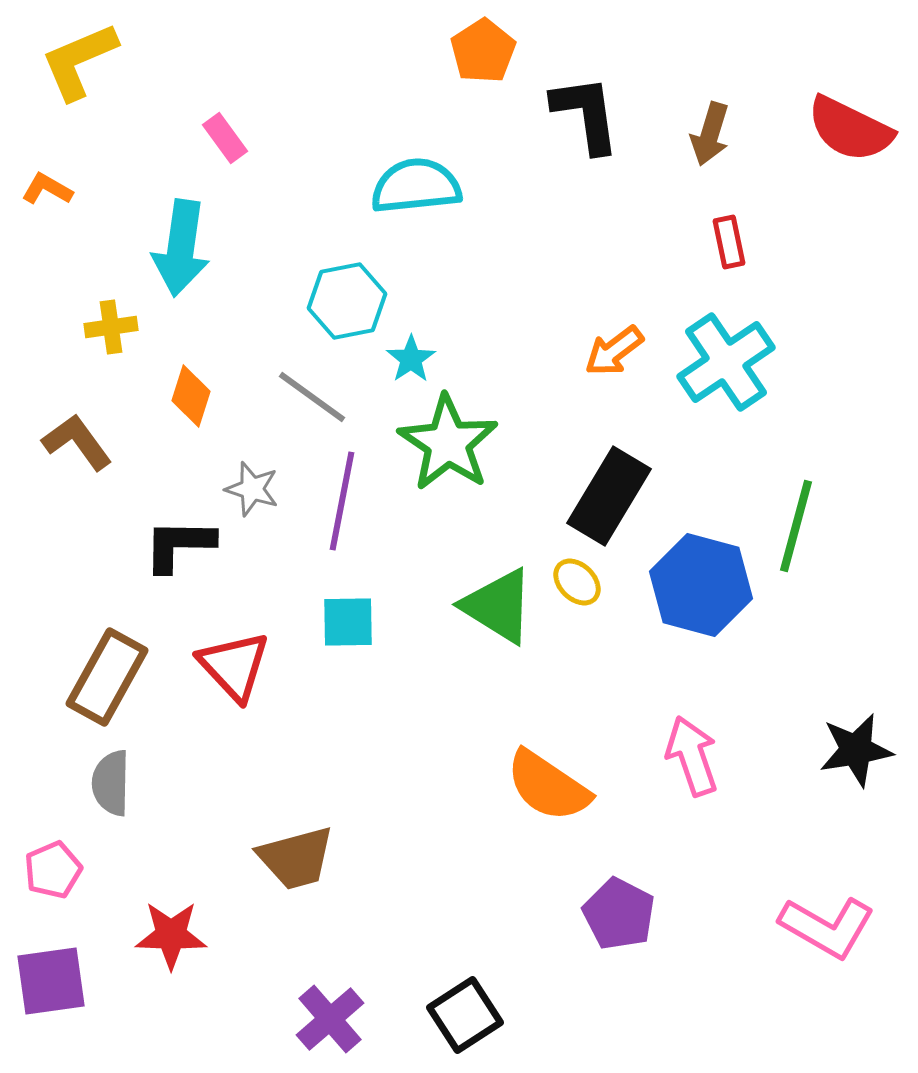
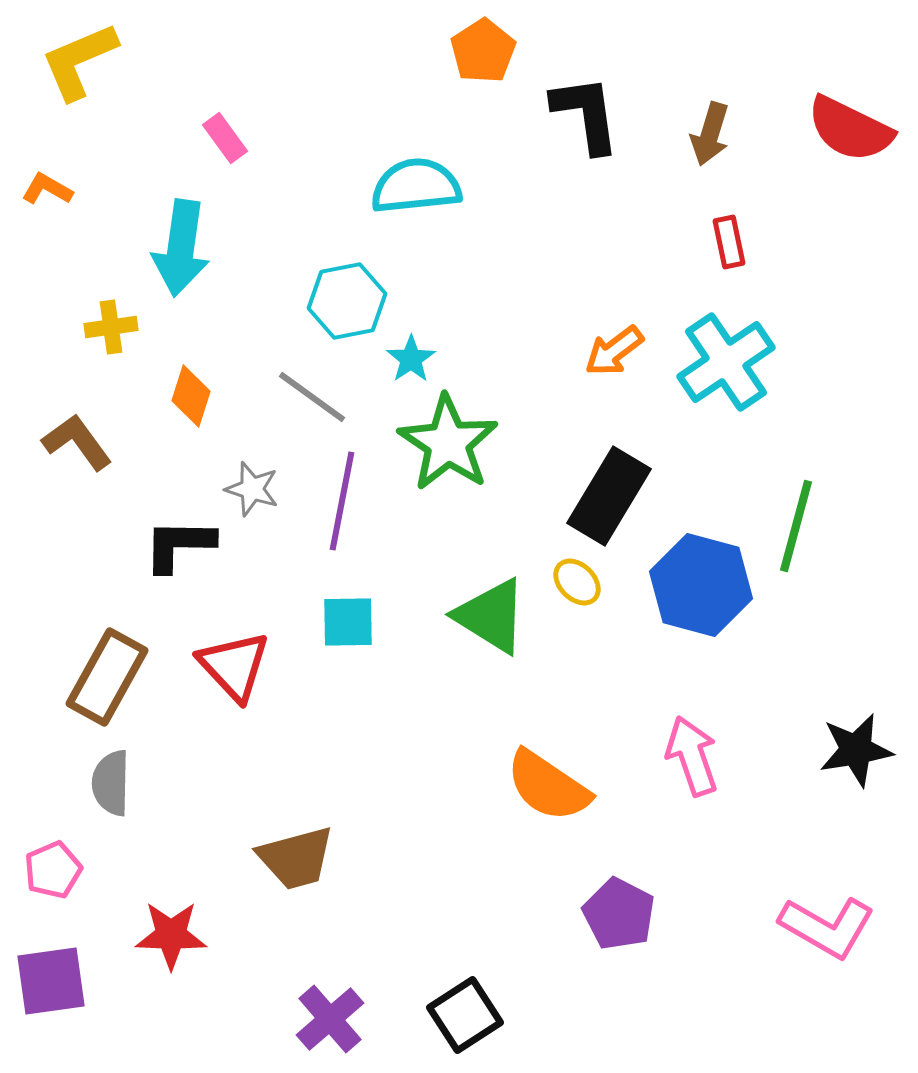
green triangle at (498, 606): moved 7 px left, 10 px down
